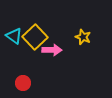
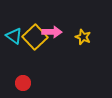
pink arrow: moved 18 px up
